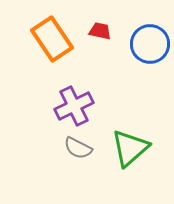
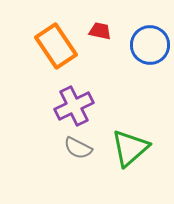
orange rectangle: moved 4 px right, 7 px down
blue circle: moved 1 px down
